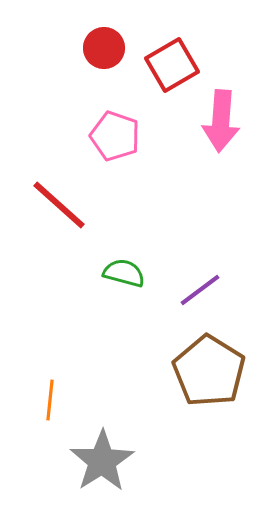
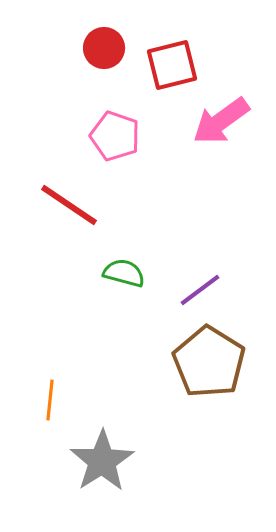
red square: rotated 16 degrees clockwise
pink arrow: rotated 50 degrees clockwise
red line: moved 10 px right; rotated 8 degrees counterclockwise
brown pentagon: moved 9 px up
